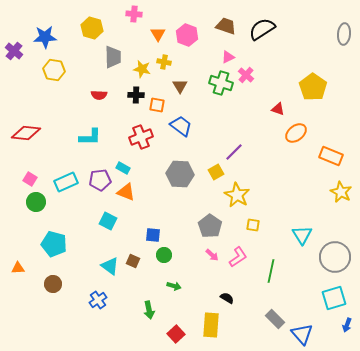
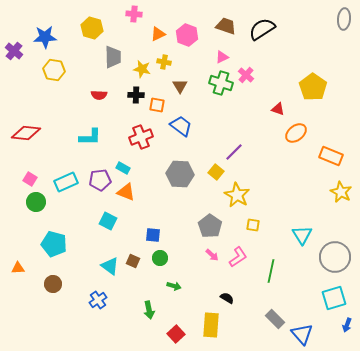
orange triangle at (158, 34): rotated 35 degrees clockwise
gray ellipse at (344, 34): moved 15 px up
pink triangle at (228, 57): moved 6 px left
yellow square at (216, 172): rotated 21 degrees counterclockwise
green circle at (164, 255): moved 4 px left, 3 px down
